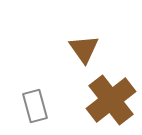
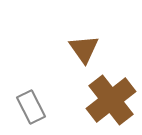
gray rectangle: moved 4 px left, 1 px down; rotated 12 degrees counterclockwise
